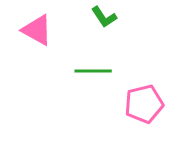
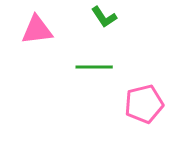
pink triangle: rotated 36 degrees counterclockwise
green line: moved 1 px right, 4 px up
